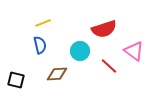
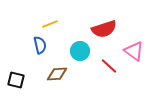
yellow line: moved 7 px right, 1 px down
